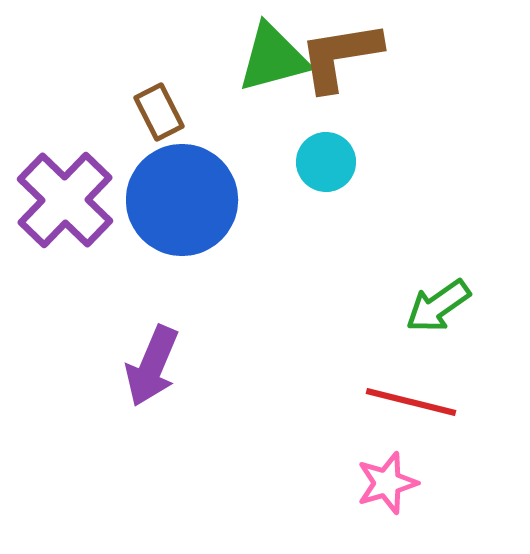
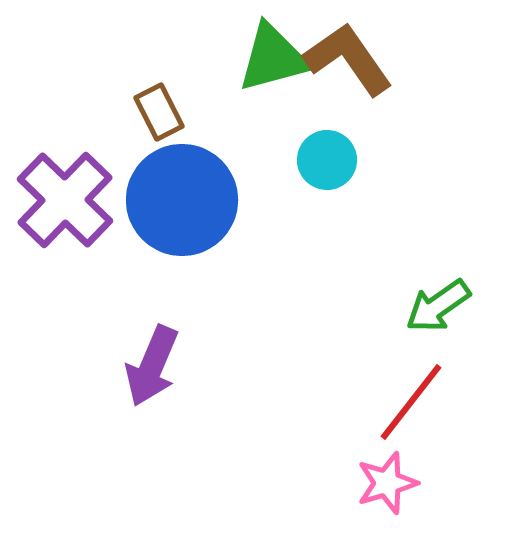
brown L-shape: moved 8 px right, 3 px down; rotated 64 degrees clockwise
cyan circle: moved 1 px right, 2 px up
red line: rotated 66 degrees counterclockwise
